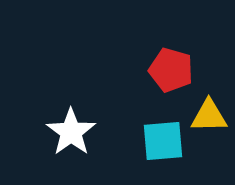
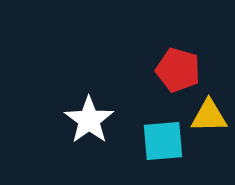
red pentagon: moved 7 px right
white star: moved 18 px right, 12 px up
